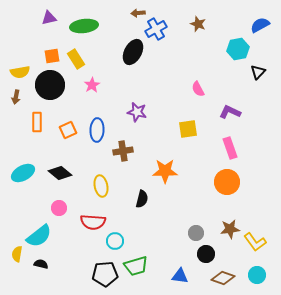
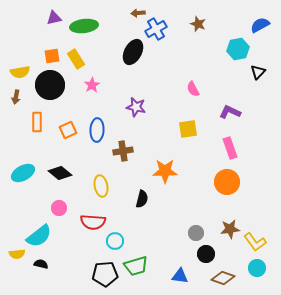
purple triangle at (49, 18): moved 5 px right
pink semicircle at (198, 89): moved 5 px left
purple star at (137, 112): moved 1 px left, 5 px up
yellow semicircle at (17, 254): rotated 105 degrees counterclockwise
cyan circle at (257, 275): moved 7 px up
